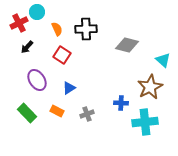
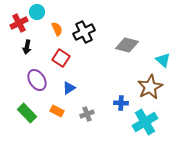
black cross: moved 2 px left, 3 px down; rotated 25 degrees counterclockwise
black arrow: rotated 32 degrees counterclockwise
red square: moved 1 px left, 3 px down
cyan cross: rotated 25 degrees counterclockwise
